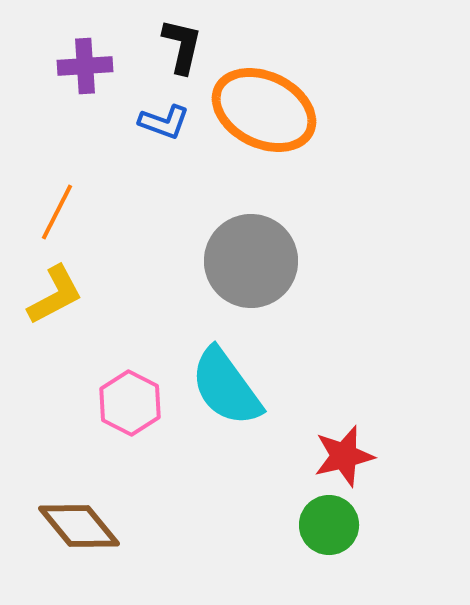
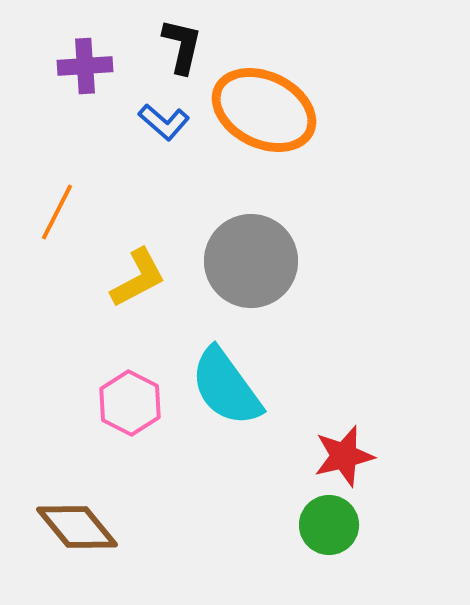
blue L-shape: rotated 21 degrees clockwise
yellow L-shape: moved 83 px right, 17 px up
brown diamond: moved 2 px left, 1 px down
